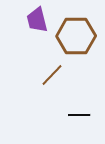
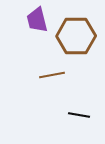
brown line: rotated 35 degrees clockwise
black line: rotated 10 degrees clockwise
